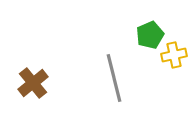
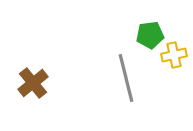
green pentagon: rotated 16 degrees clockwise
gray line: moved 12 px right
